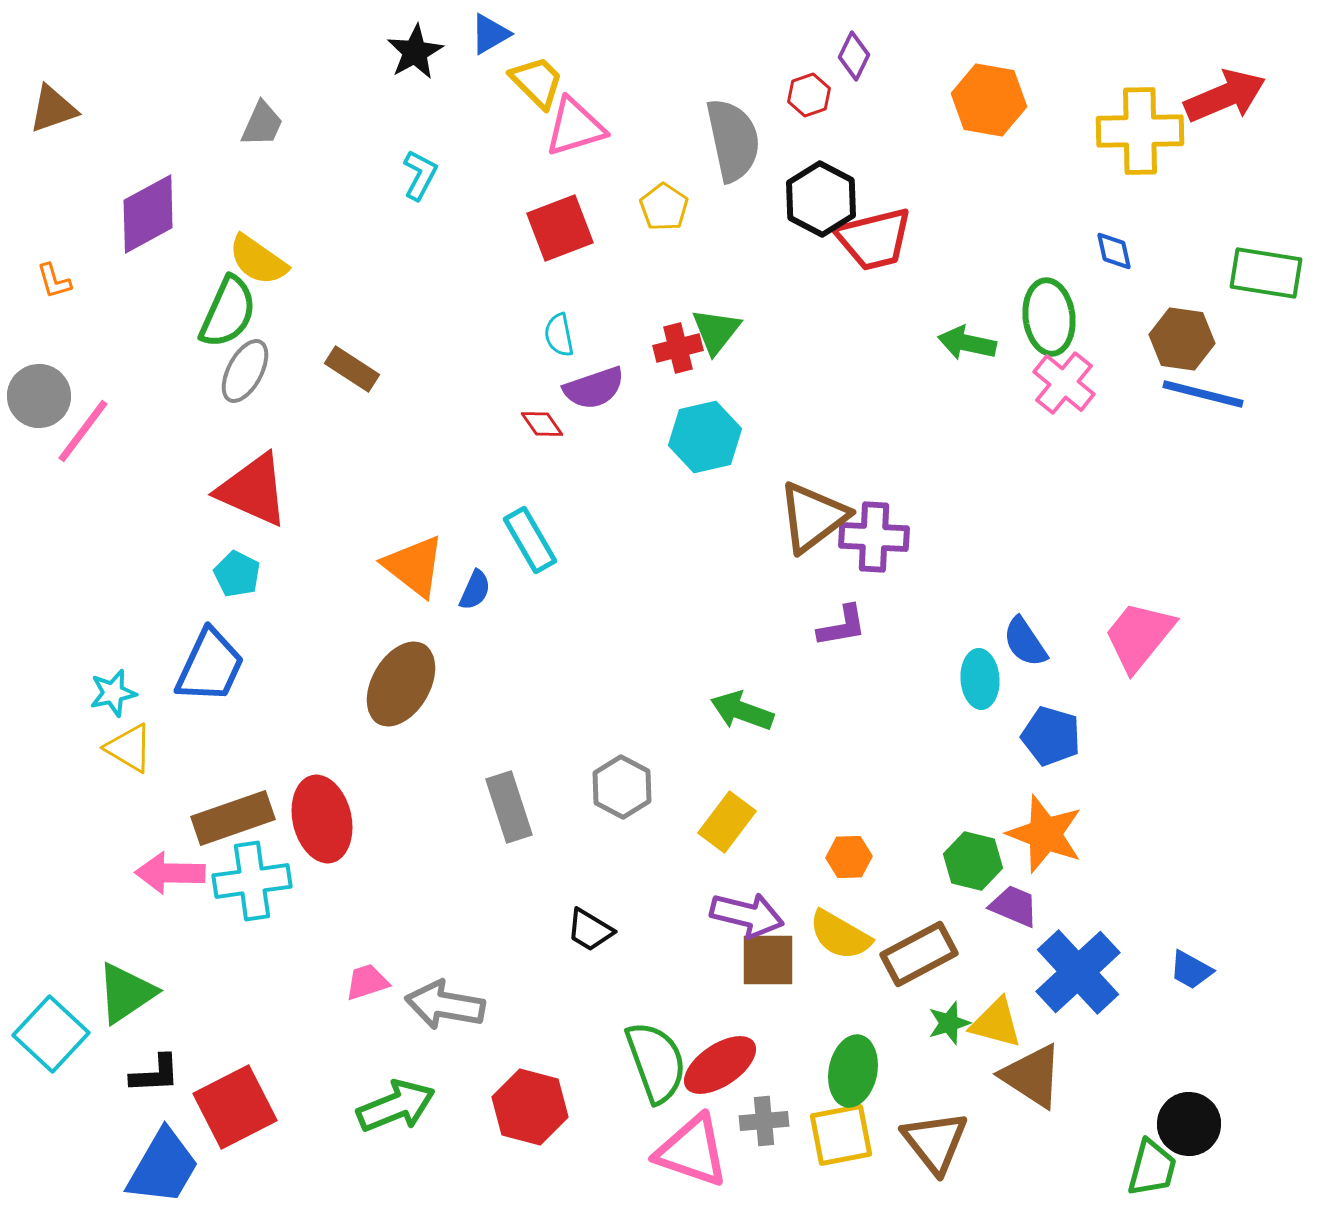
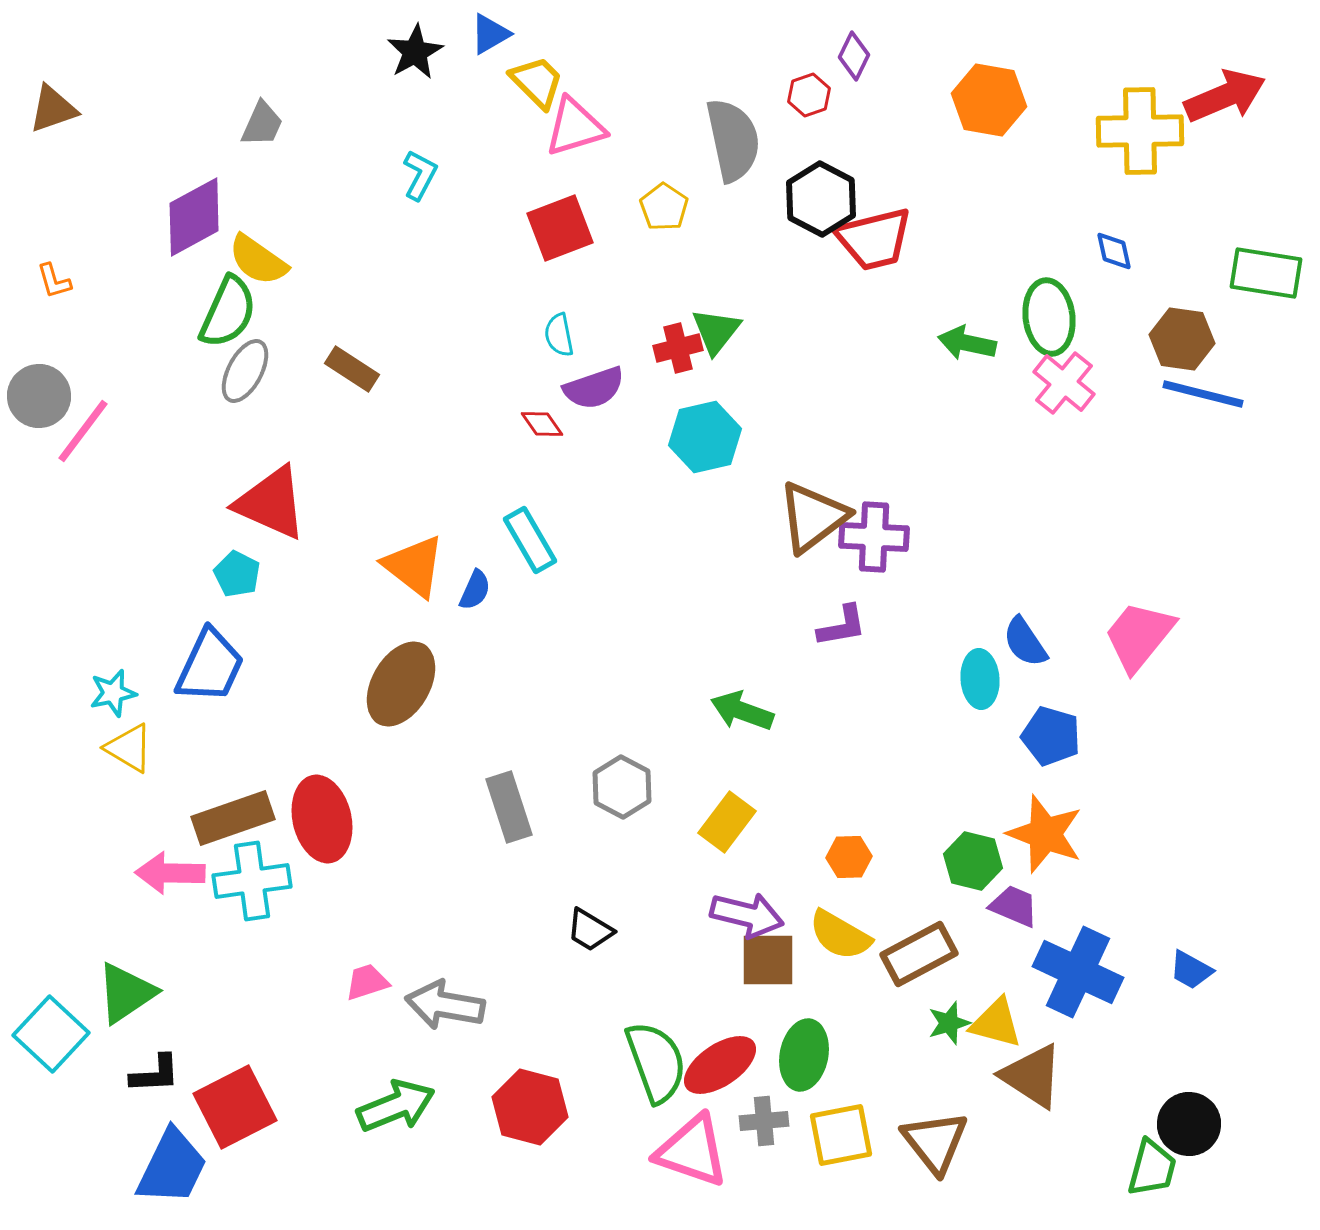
purple diamond at (148, 214): moved 46 px right, 3 px down
red triangle at (253, 490): moved 18 px right, 13 px down
blue cross at (1078, 972): rotated 22 degrees counterclockwise
green ellipse at (853, 1071): moved 49 px left, 16 px up
blue trapezoid at (163, 1167): moved 9 px right; rotated 4 degrees counterclockwise
